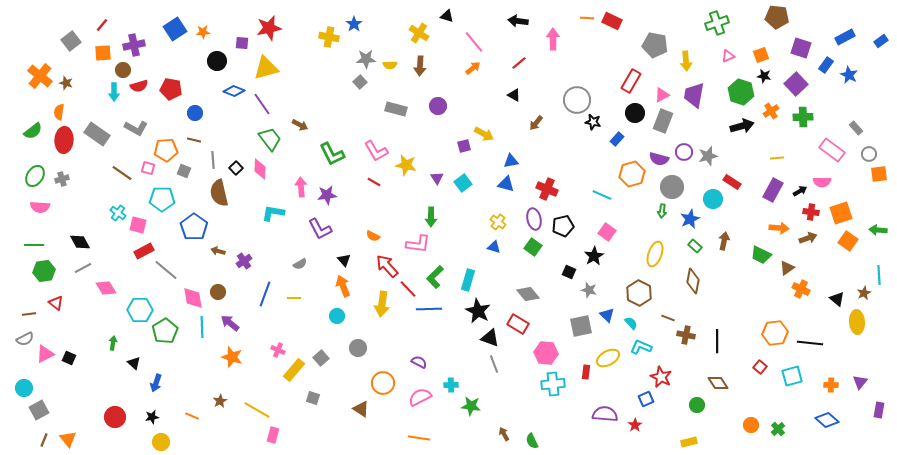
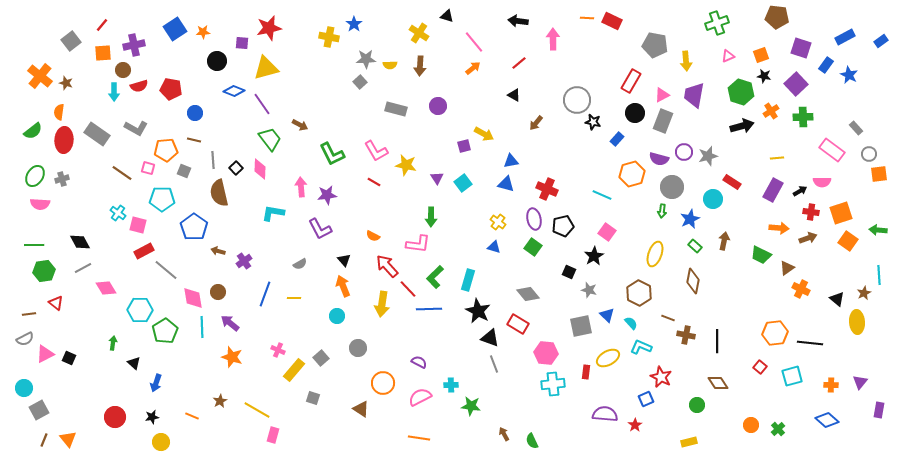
pink semicircle at (40, 207): moved 3 px up
